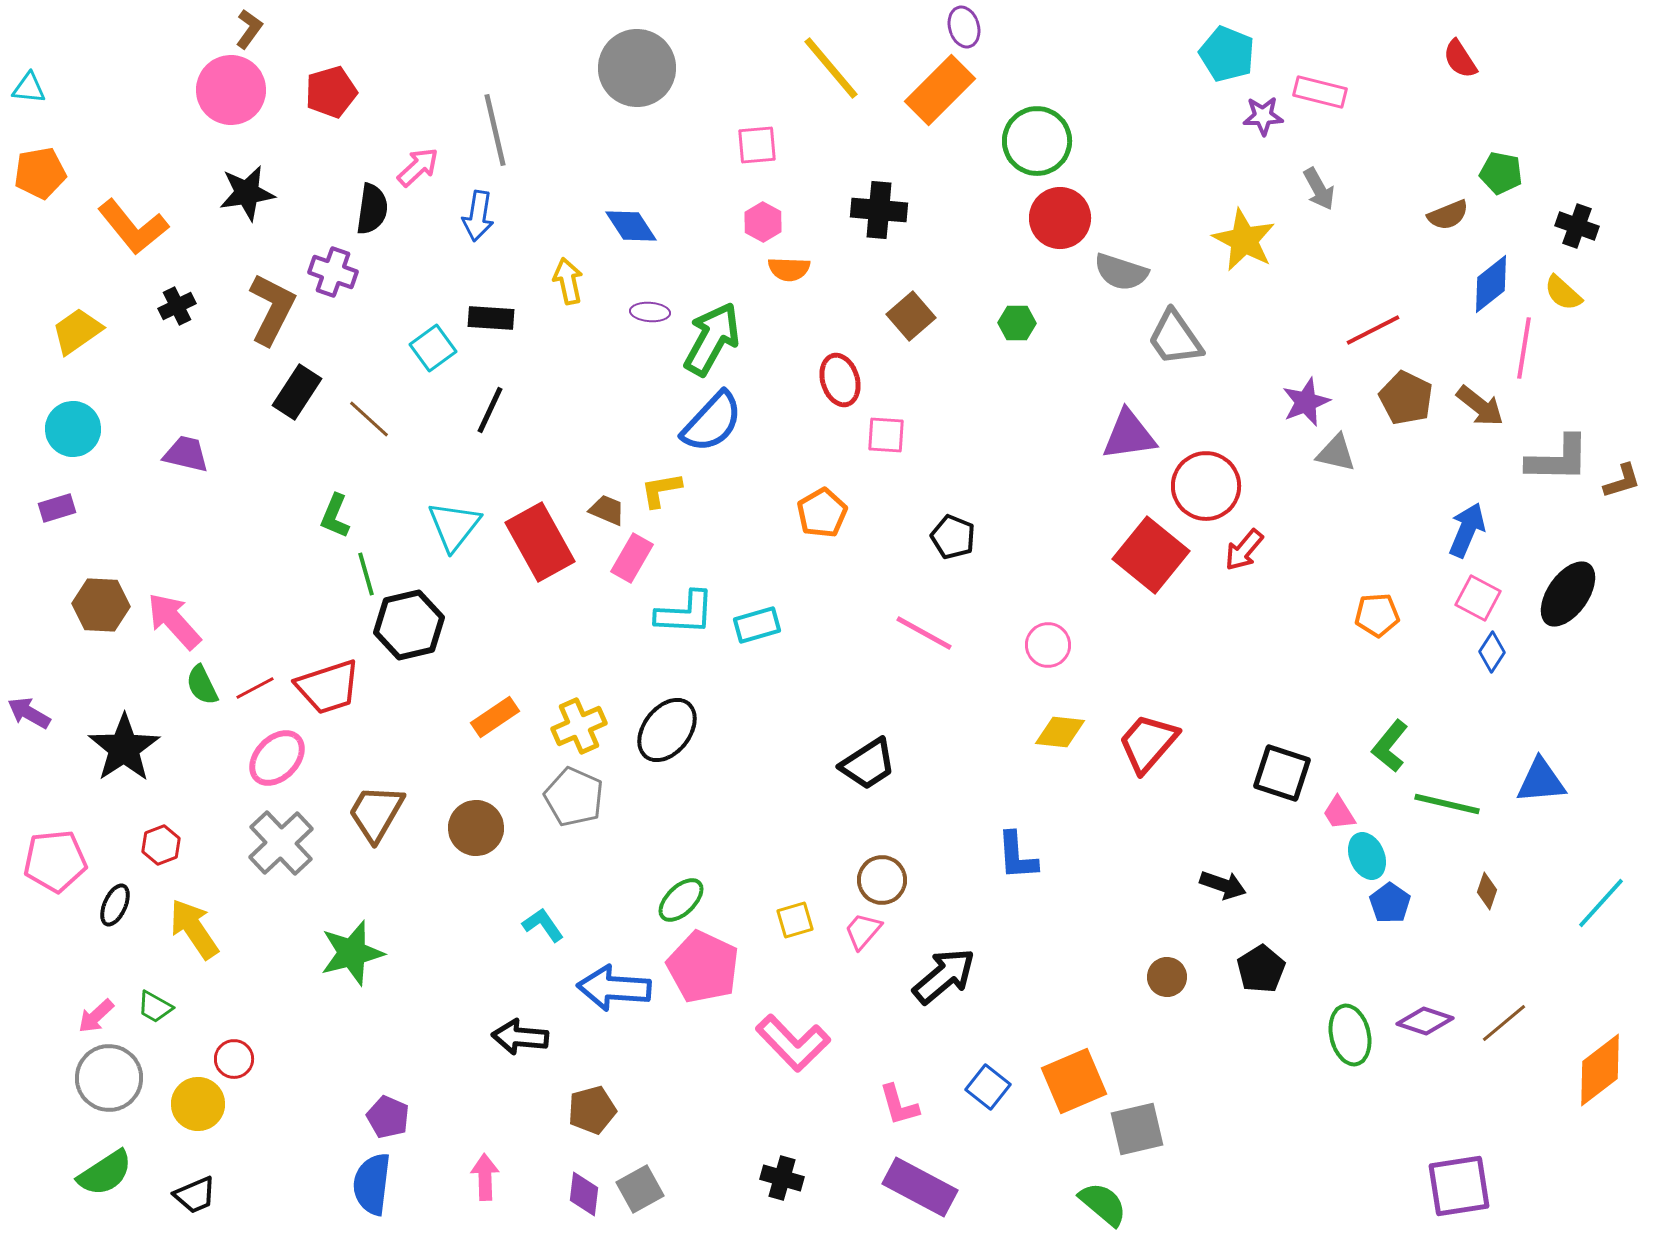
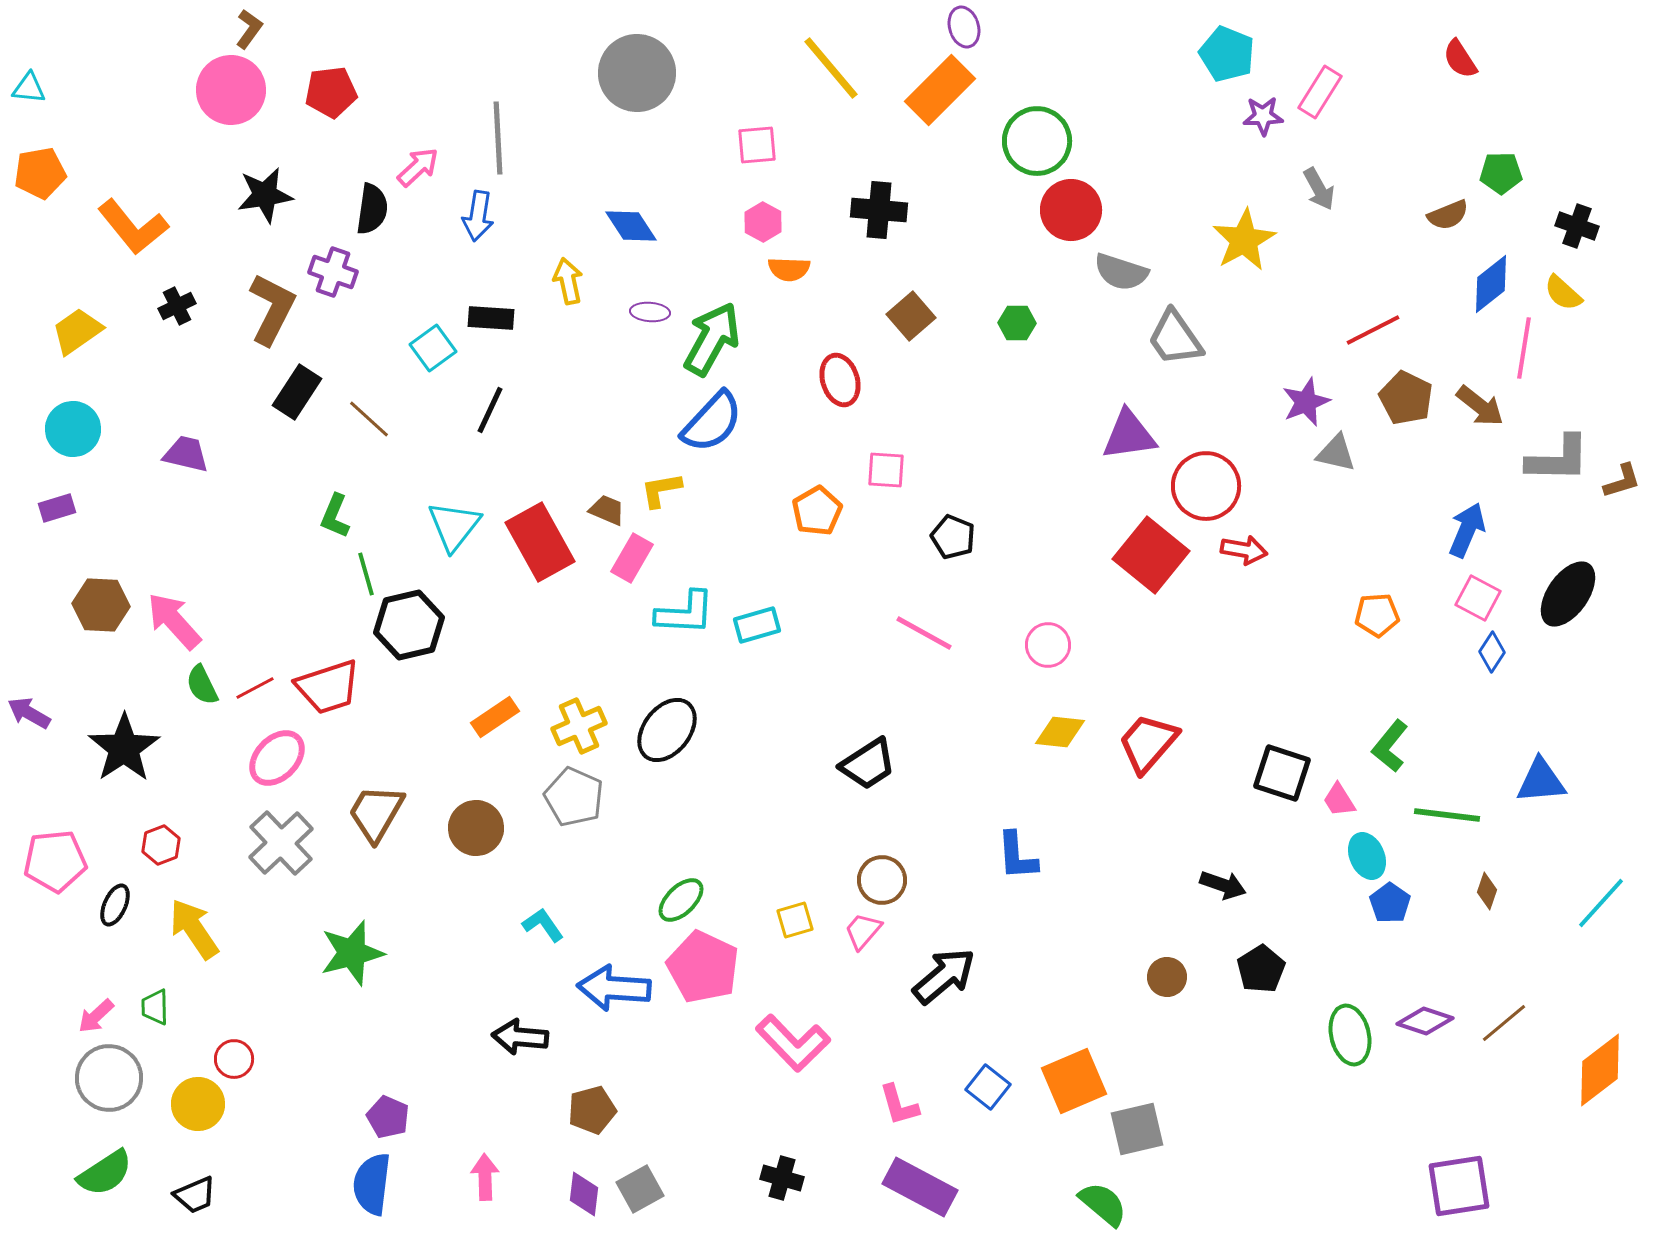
gray circle at (637, 68): moved 5 px down
red pentagon at (331, 92): rotated 9 degrees clockwise
pink rectangle at (1320, 92): rotated 72 degrees counterclockwise
gray line at (495, 130): moved 3 px right, 8 px down; rotated 10 degrees clockwise
green pentagon at (1501, 173): rotated 12 degrees counterclockwise
black star at (247, 193): moved 18 px right, 2 px down
red circle at (1060, 218): moved 11 px right, 8 px up
yellow star at (1244, 240): rotated 16 degrees clockwise
pink square at (886, 435): moved 35 px down
orange pentagon at (822, 513): moved 5 px left, 2 px up
red arrow at (1244, 550): rotated 120 degrees counterclockwise
green line at (1447, 804): moved 11 px down; rotated 6 degrees counterclockwise
pink trapezoid at (1339, 813): moved 13 px up
green trapezoid at (155, 1007): rotated 60 degrees clockwise
